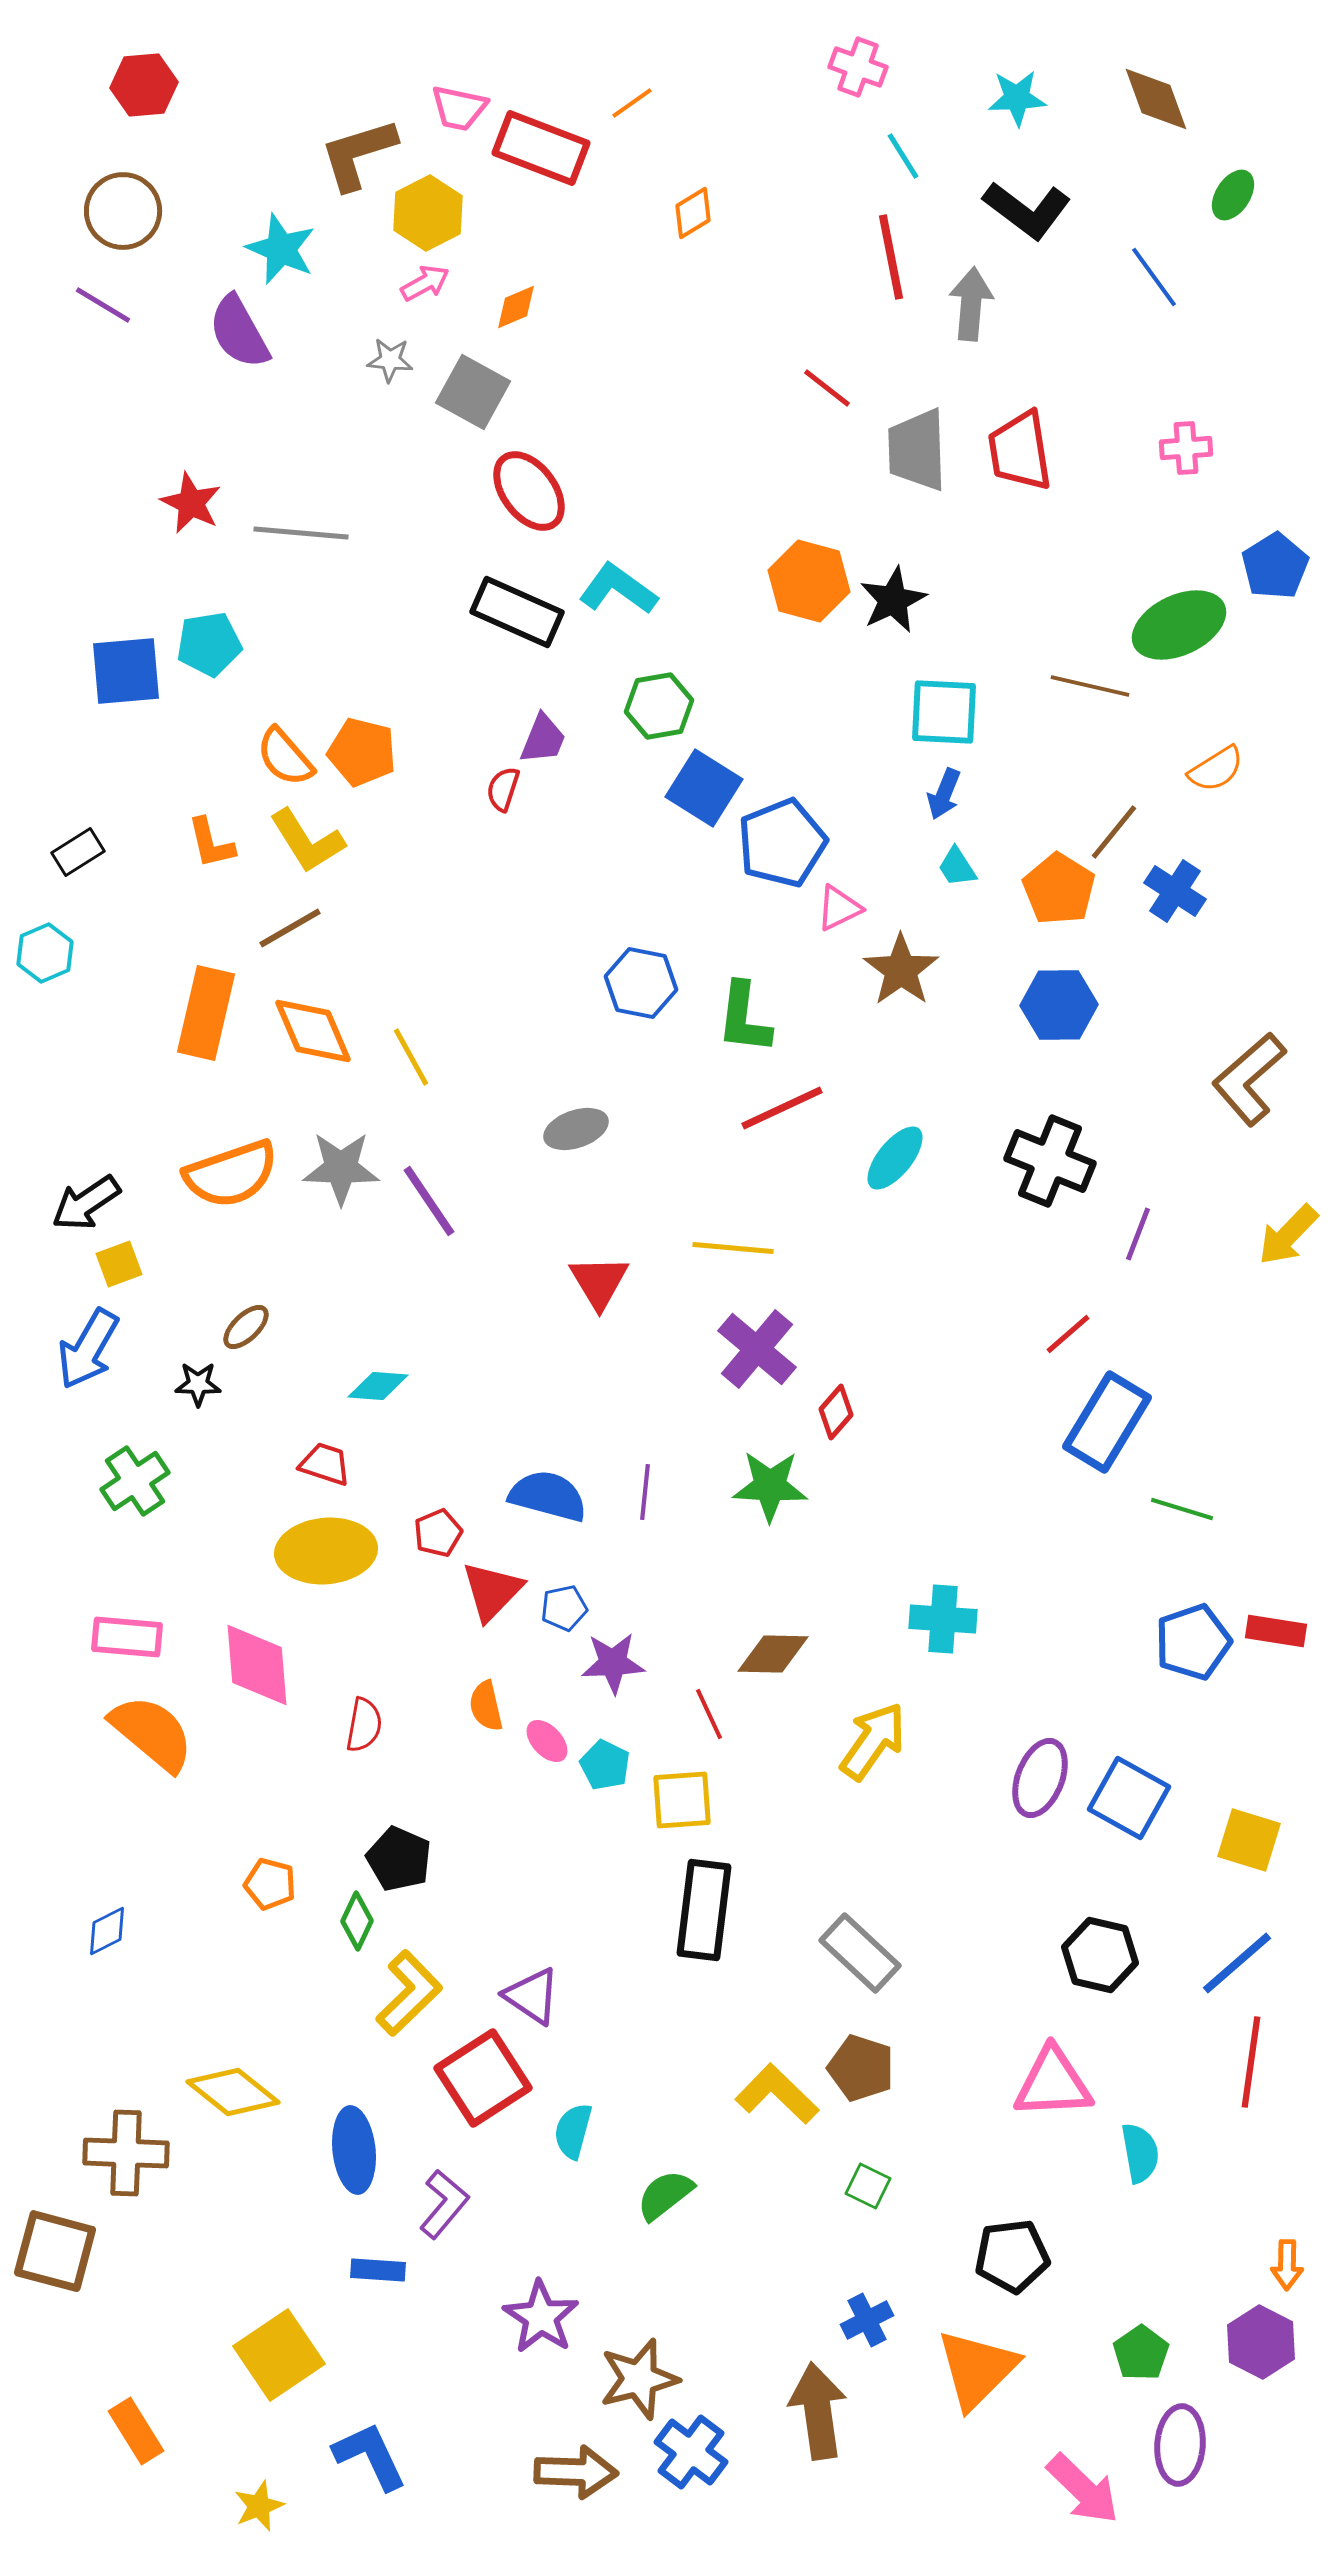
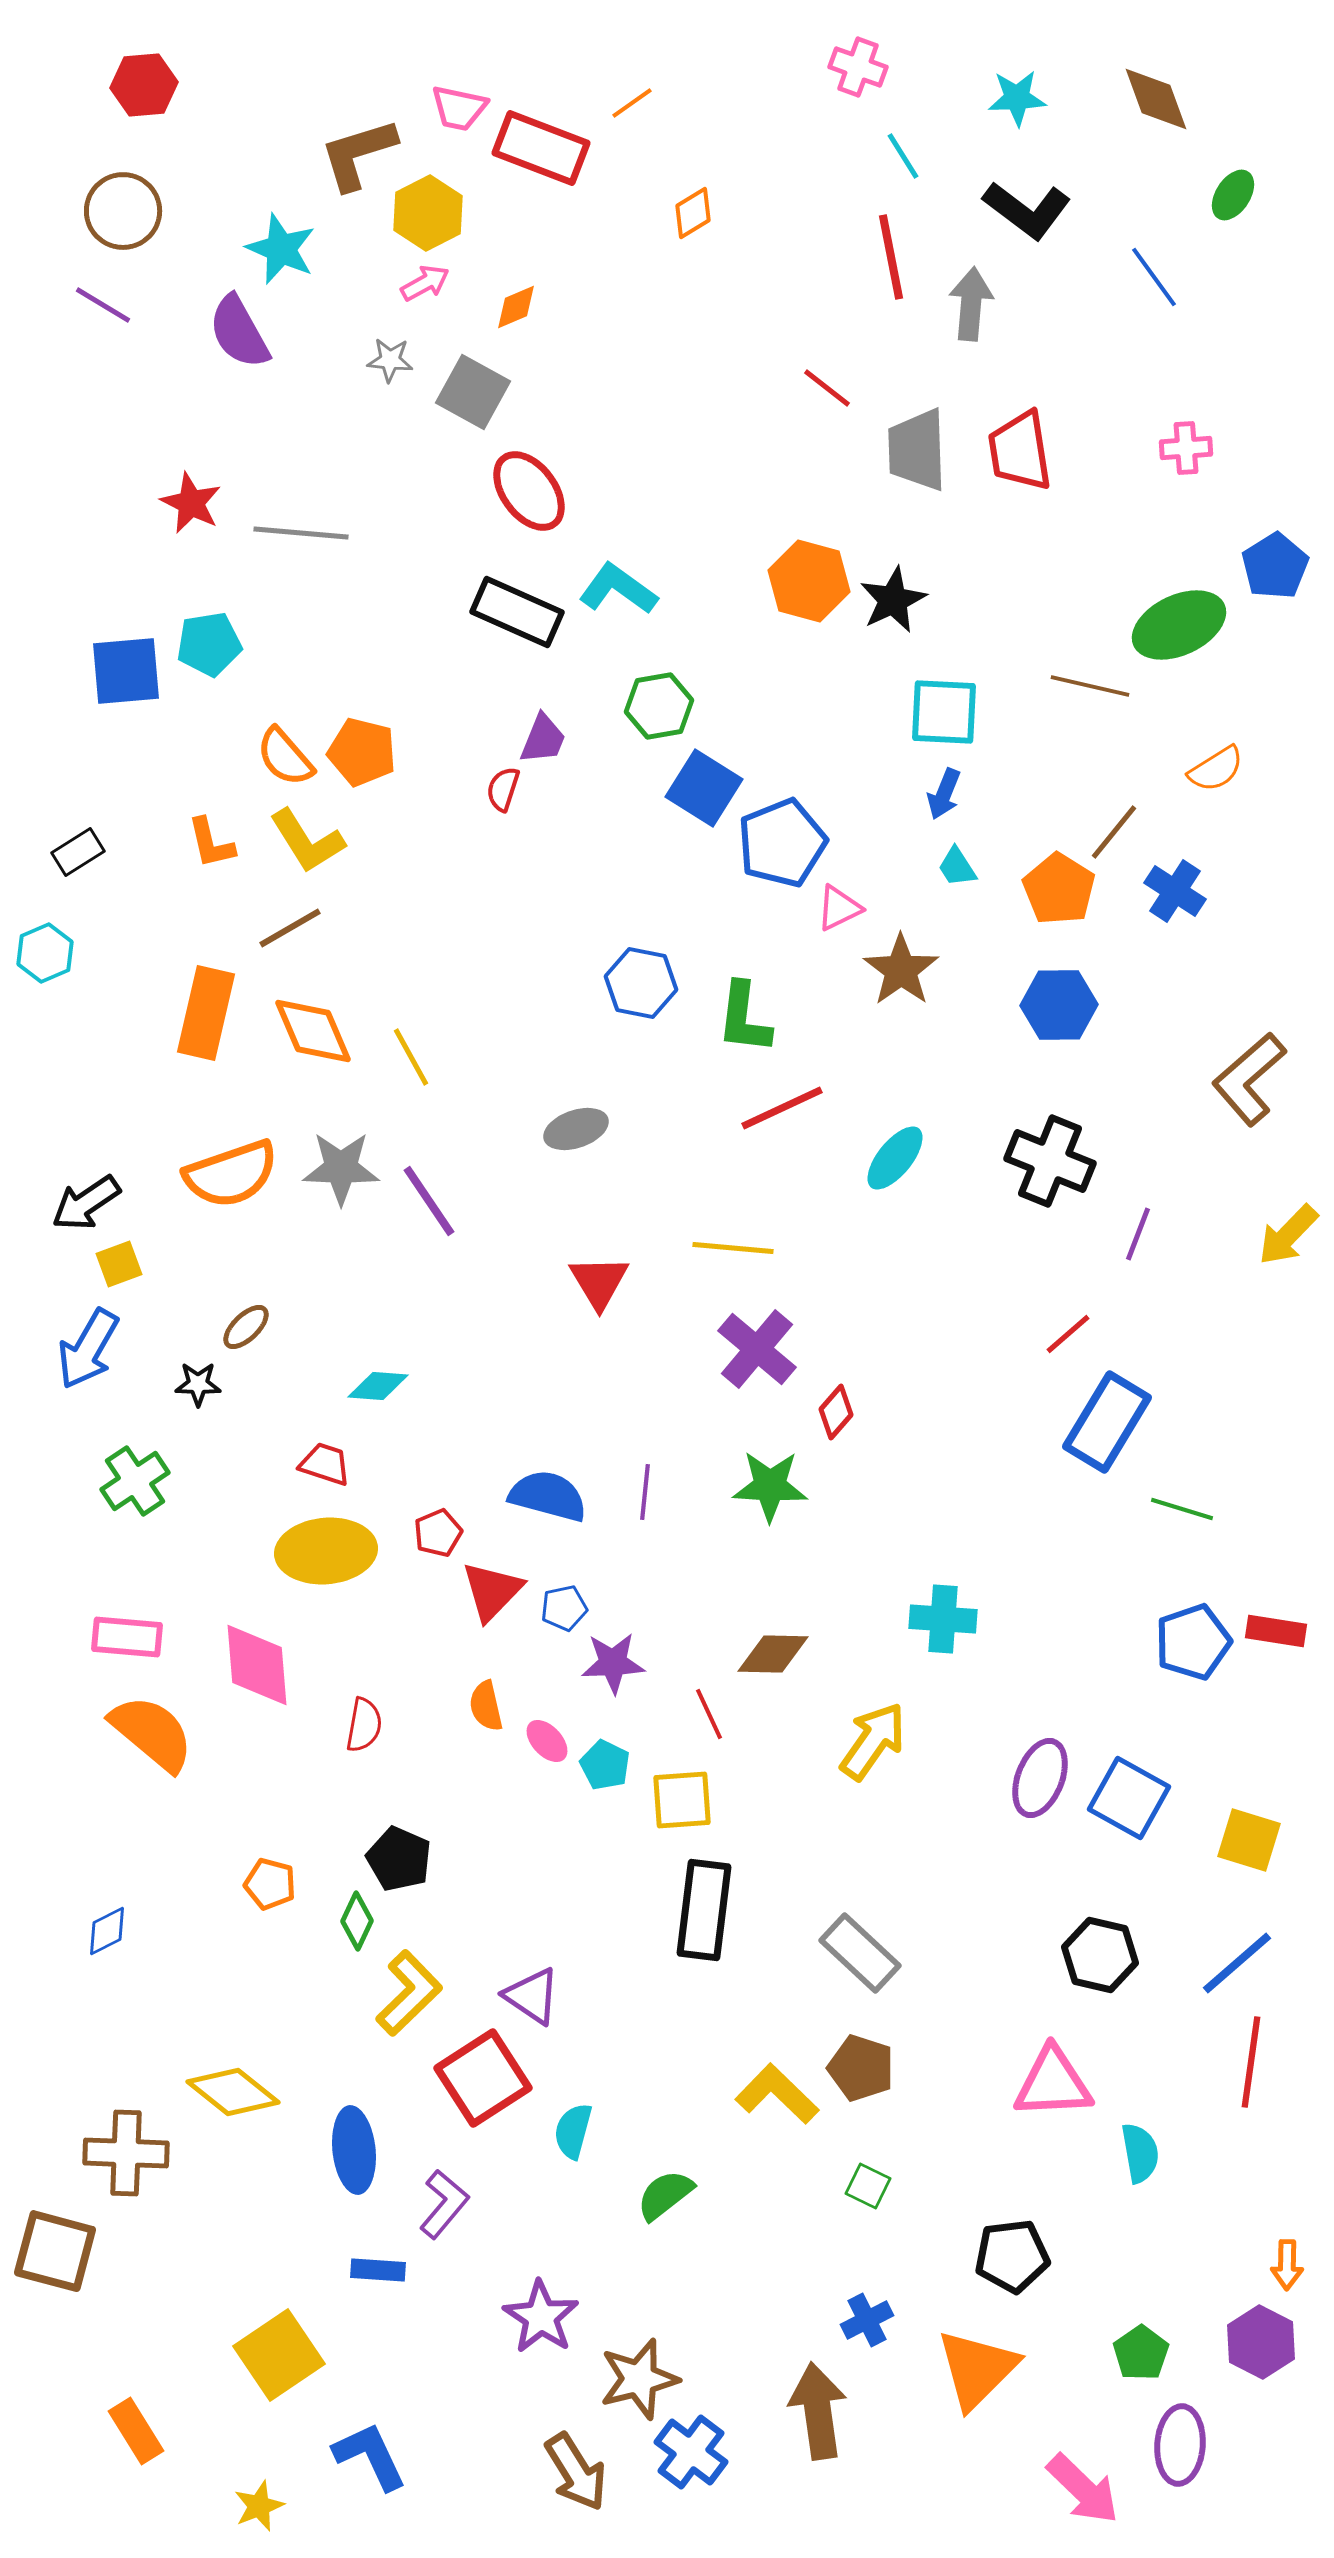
brown arrow at (576, 2472): rotated 56 degrees clockwise
